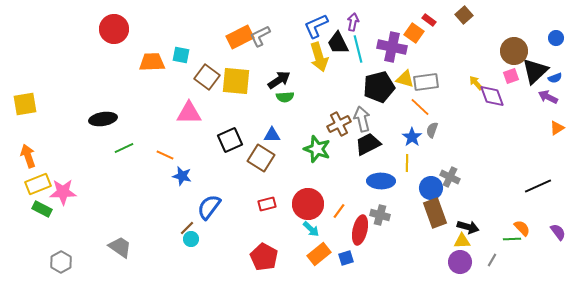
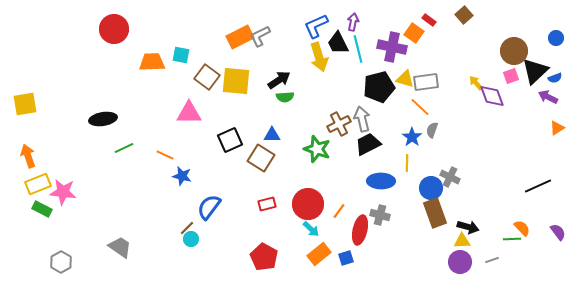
pink star at (63, 192): rotated 8 degrees clockwise
gray line at (492, 260): rotated 40 degrees clockwise
